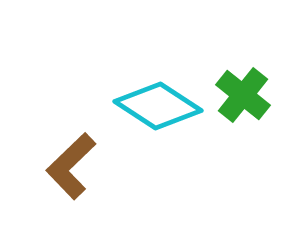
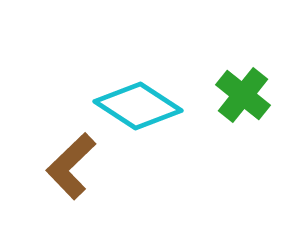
cyan diamond: moved 20 px left
